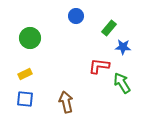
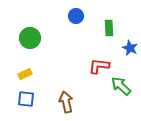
green rectangle: rotated 42 degrees counterclockwise
blue star: moved 7 px right, 1 px down; rotated 21 degrees clockwise
green arrow: moved 1 px left, 3 px down; rotated 15 degrees counterclockwise
blue square: moved 1 px right
